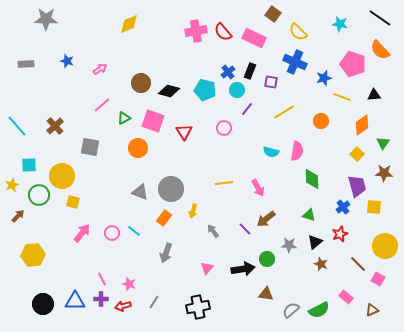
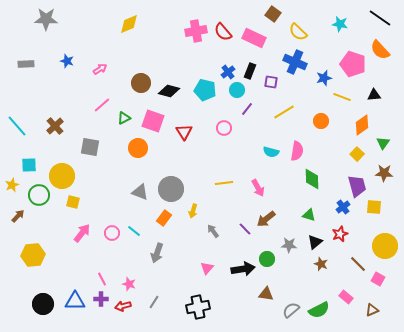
gray arrow at (166, 253): moved 9 px left
